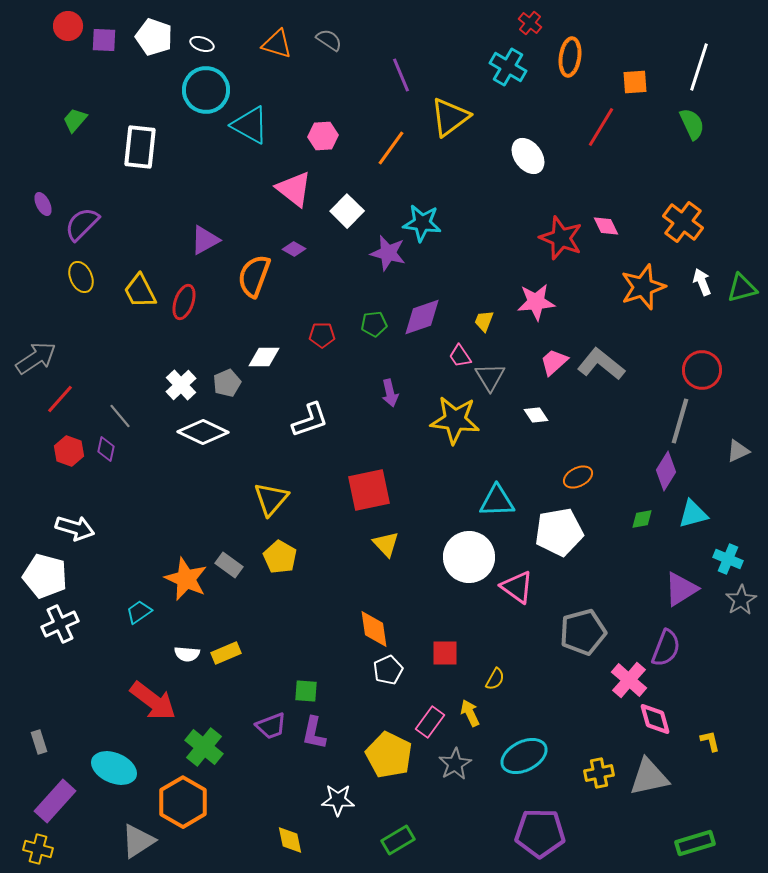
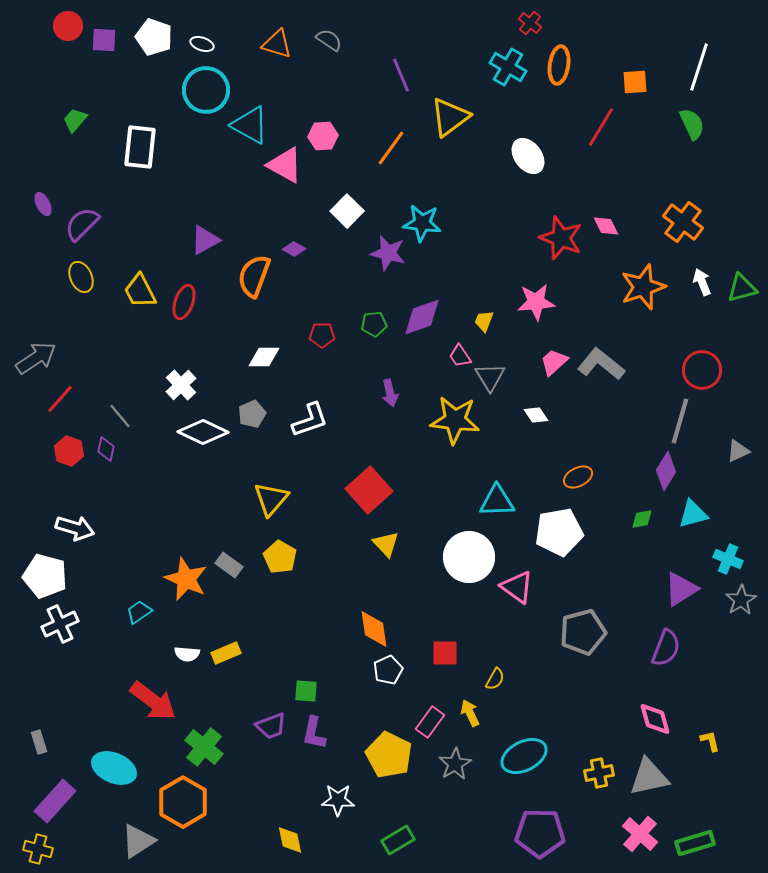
orange ellipse at (570, 57): moved 11 px left, 8 px down
pink triangle at (294, 189): moved 9 px left, 24 px up; rotated 9 degrees counterclockwise
gray pentagon at (227, 383): moved 25 px right, 31 px down
red square at (369, 490): rotated 30 degrees counterclockwise
pink cross at (629, 680): moved 11 px right, 154 px down
